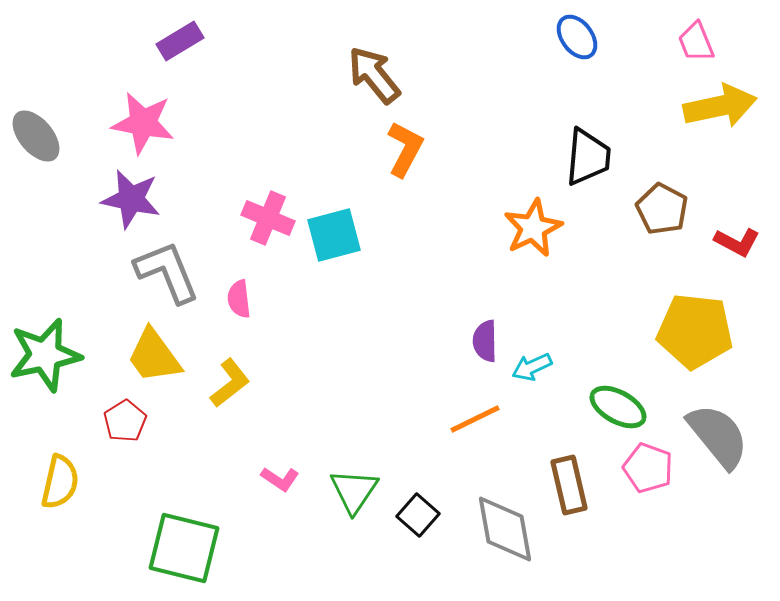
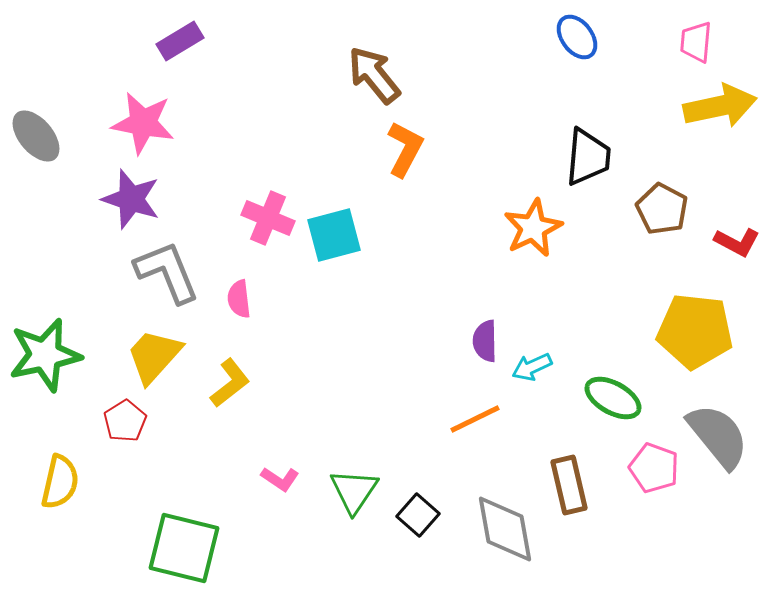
pink trapezoid: rotated 27 degrees clockwise
purple star: rotated 6 degrees clockwise
yellow trapezoid: rotated 78 degrees clockwise
green ellipse: moved 5 px left, 9 px up
pink pentagon: moved 6 px right
